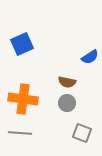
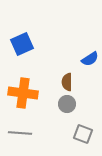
blue semicircle: moved 2 px down
brown semicircle: rotated 78 degrees clockwise
orange cross: moved 6 px up
gray circle: moved 1 px down
gray square: moved 1 px right, 1 px down
